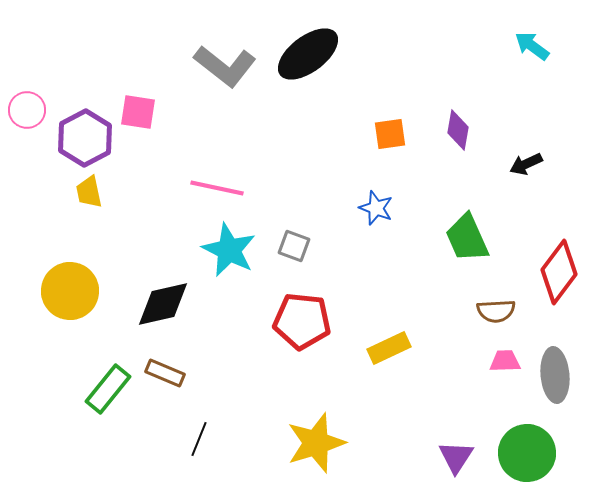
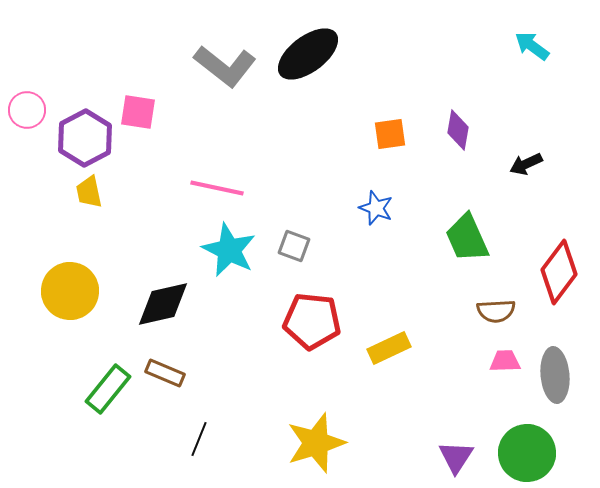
red pentagon: moved 10 px right
